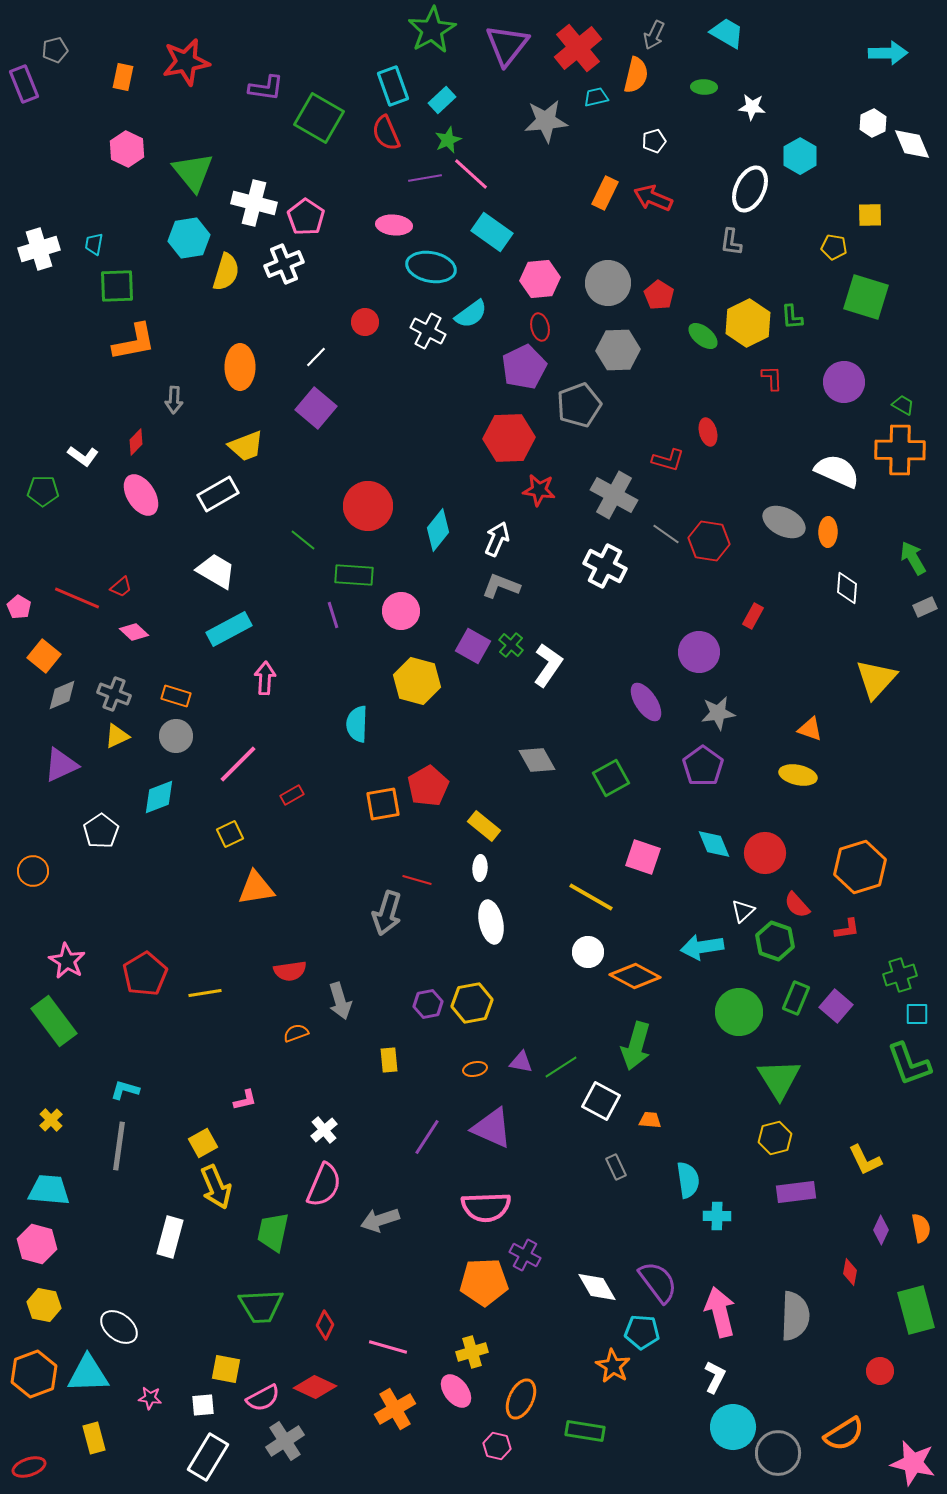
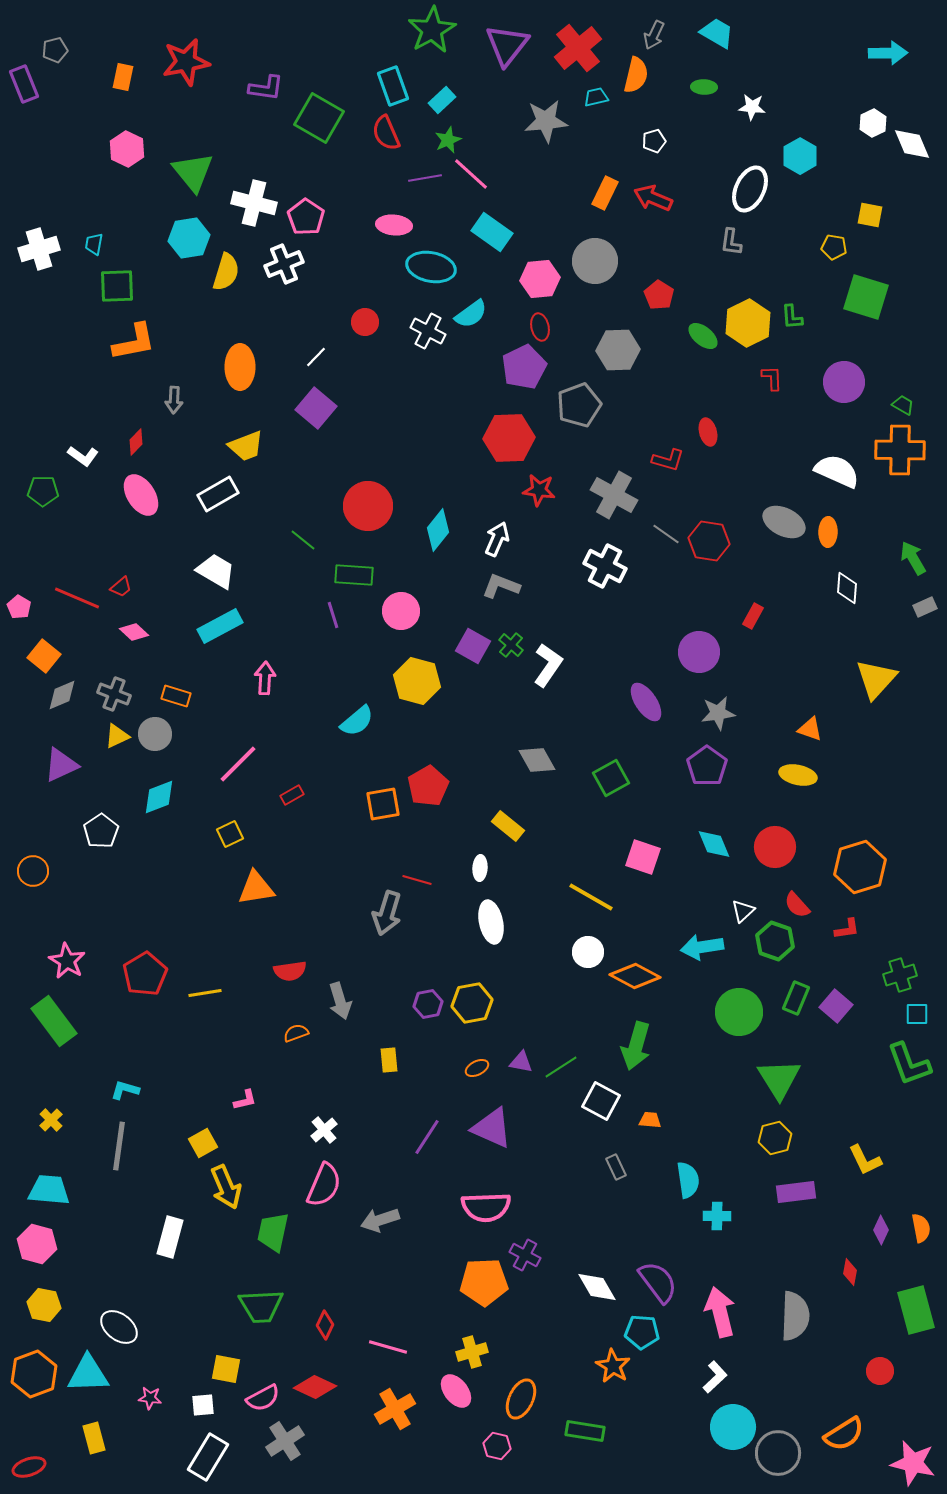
cyan trapezoid at (727, 33): moved 10 px left
yellow square at (870, 215): rotated 12 degrees clockwise
gray circle at (608, 283): moved 13 px left, 22 px up
cyan rectangle at (229, 629): moved 9 px left, 3 px up
cyan semicircle at (357, 724): moved 3 px up; rotated 132 degrees counterclockwise
gray circle at (176, 736): moved 21 px left, 2 px up
purple pentagon at (703, 766): moved 4 px right
yellow rectangle at (484, 826): moved 24 px right
red circle at (765, 853): moved 10 px right, 6 px up
orange ellipse at (475, 1069): moved 2 px right, 1 px up; rotated 15 degrees counterclockwise
yellow arrow at (216, 1187): moved 10 px right
white L-shape at (715, 1377): rotated 20 degrees clockwise
